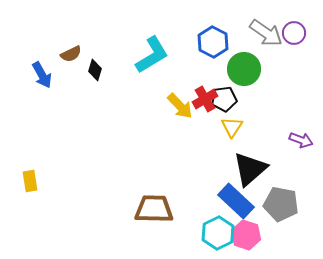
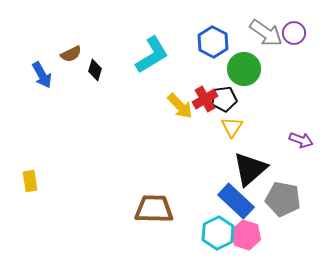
gray pentagon: moved 2 px right, 5 px up
